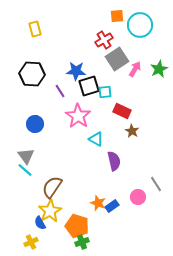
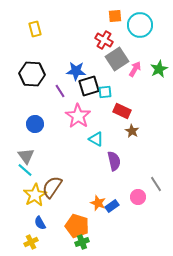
orange square: moved 2 px left
red cross: rotated 30 degrees counterclockwise
yellow star: moved 15 px left, 16 px up
